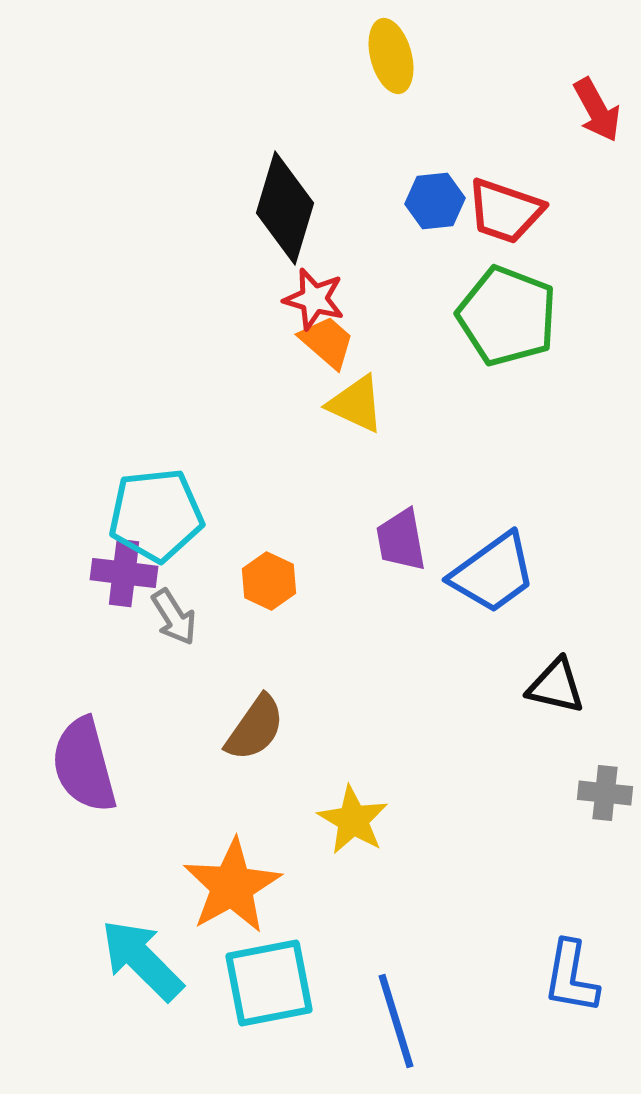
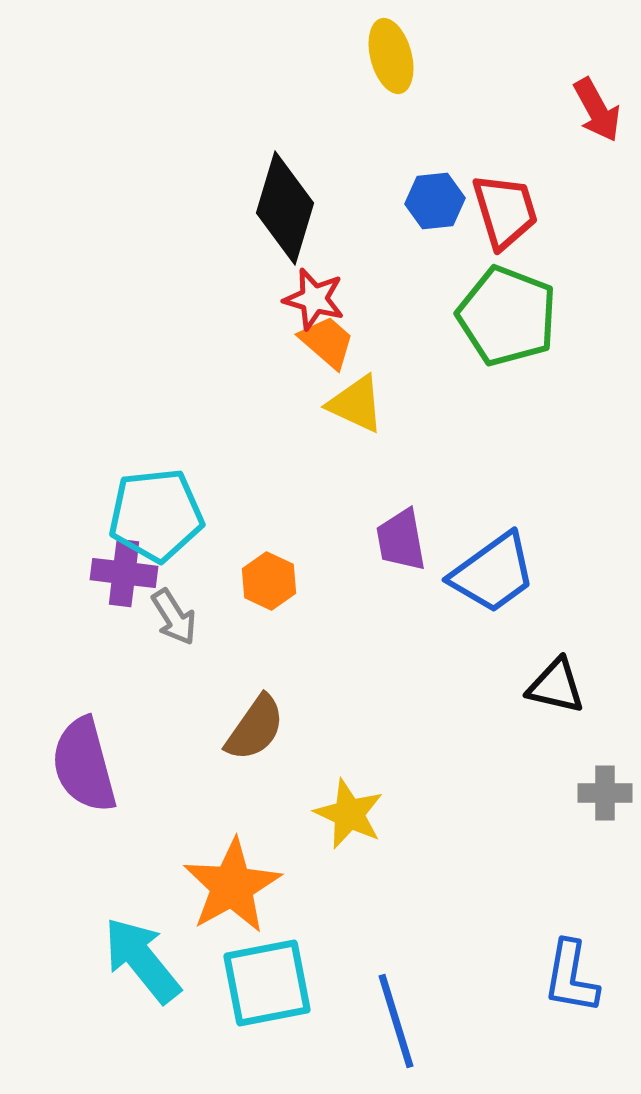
red trapezoid: rotated 126 degrees counterclockwise
gray cross: rotated 6 degrees counterclockwise
yellow star: moved 4 px left, 6 px up; rotated 6 degrees counterclockwise
cyan arrow: rotated 6 degrees clockwise
cyan square: moved 2 px left
